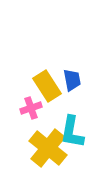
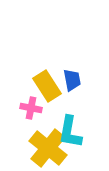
pink cross: rotated 30 degrees clockwise
cyan L-shape: moved 2 px left
